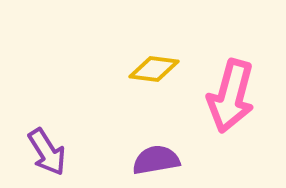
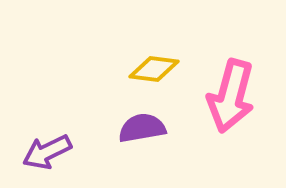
purple arrow: rotated 96 degrees clockwise
purple semicircle: moved 14 px left, 32 px up
